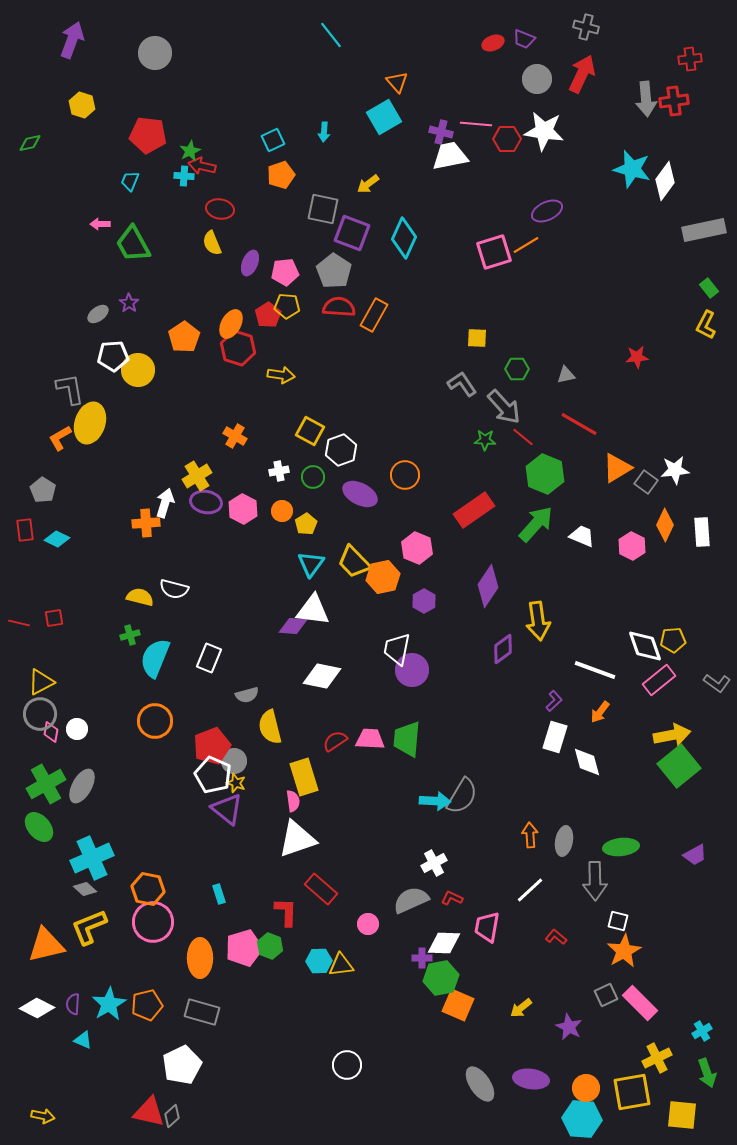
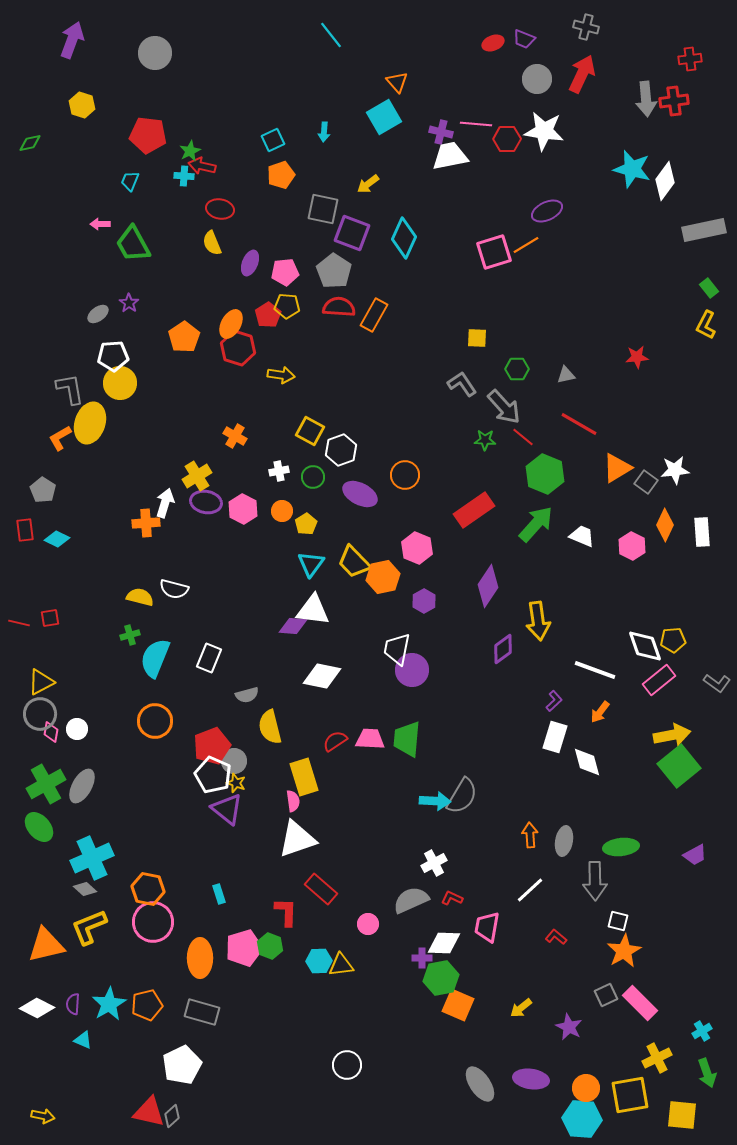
yellow circle at (138, 370): moved 18 px left, 13 px down
red square at (54, 618): moved 4 px left
yellow square at (632, 1092): moved 2 px left, 3 px down
